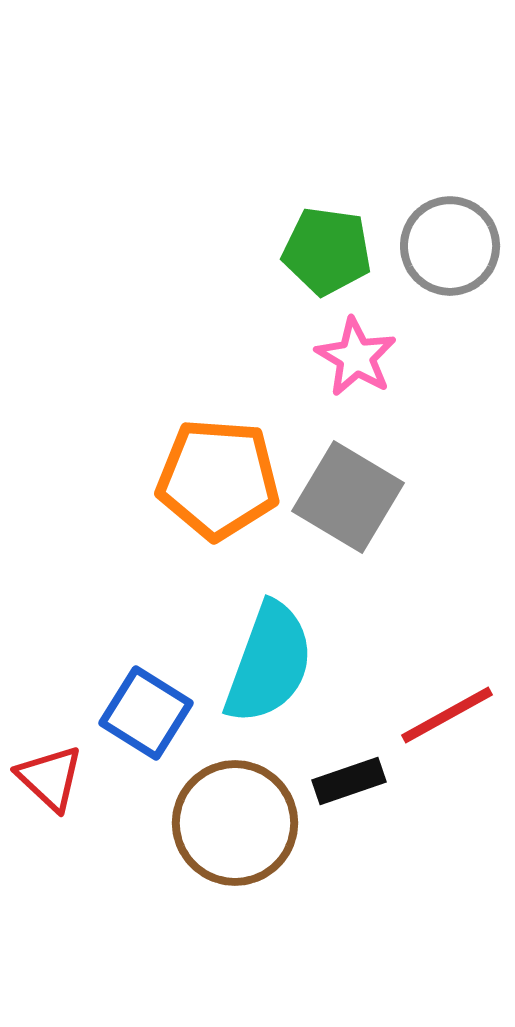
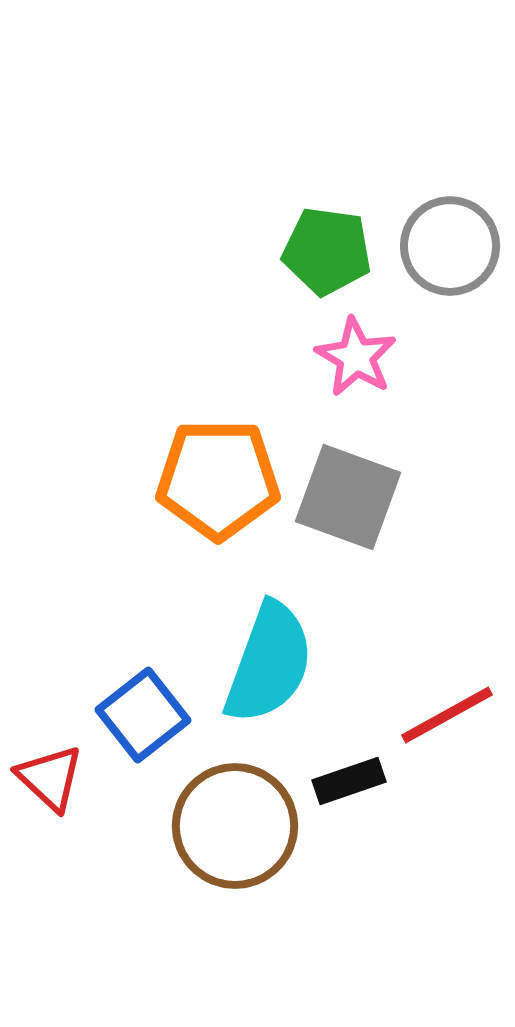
orange pentagon: rotated 4 degrees counterclockwise
gray square: rotated 11 degrees counterclockwise
blue square: moved 3 px left, 2 px down; rotated 20 degrees clockwise
brown circle: moved 3 px down
